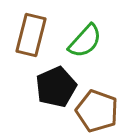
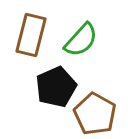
green semicircle: moved 4 px left, 1 px up
brown pentagon: moved 2 px left, 3 px down; rotated 9 degrees clockwise
